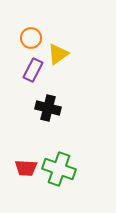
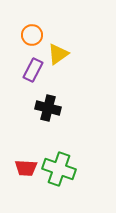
orange circle: moved 1 px right, 3 px up
